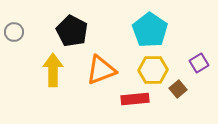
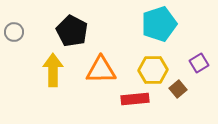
cyan pentagon: moved 9 px right, 6 px up; rotated 20 degrees clockwise
orange triangle: rotated 20 degrees clockwise
